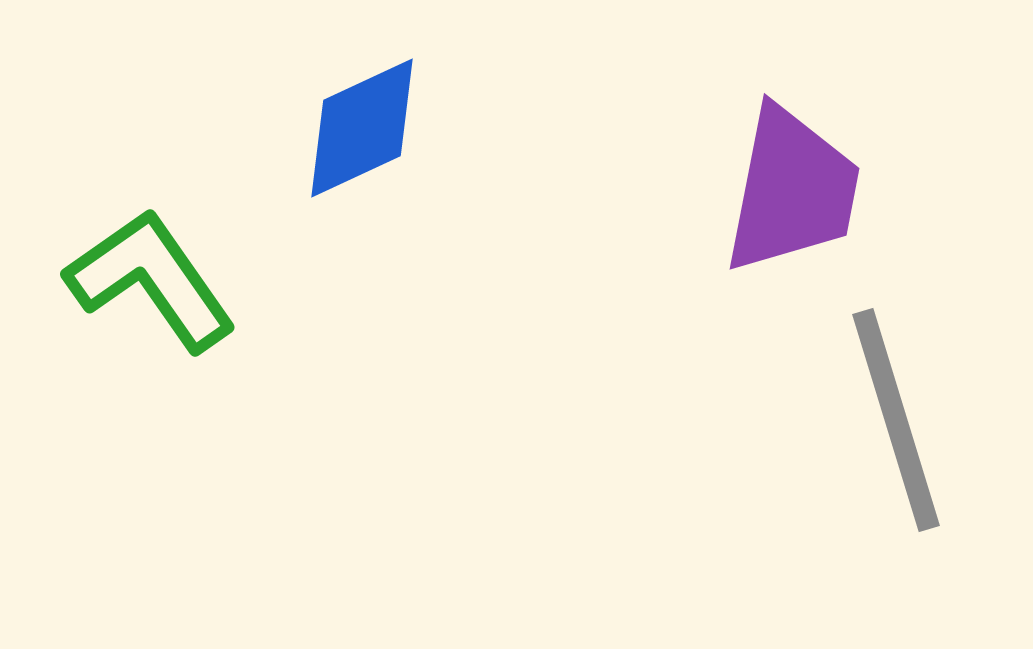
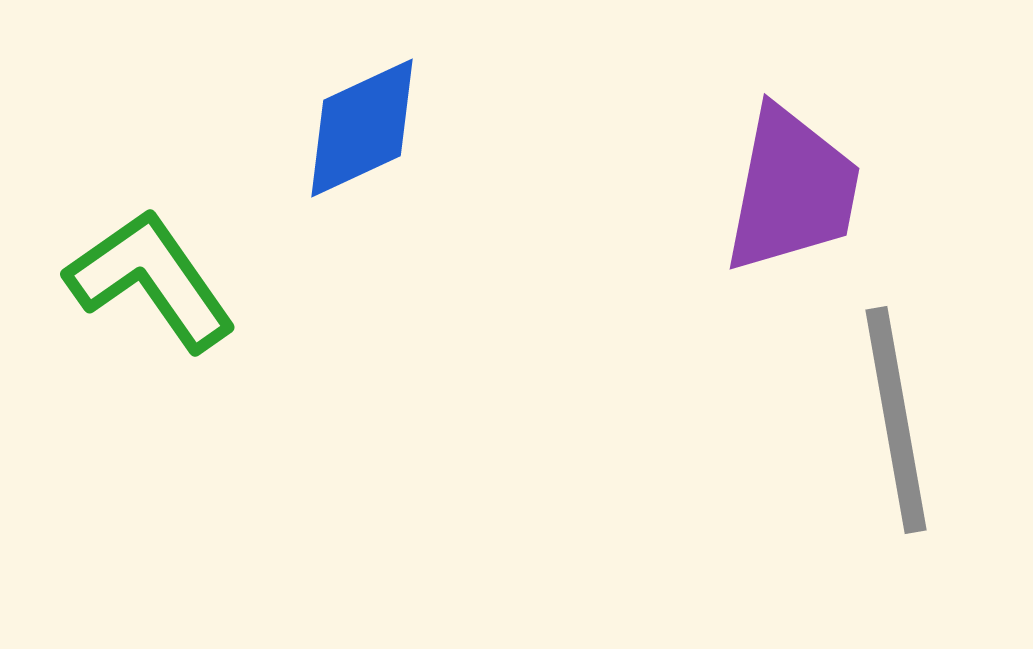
gray line: rotated 7 degrees clockwise
